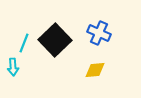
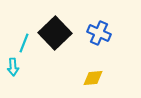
black square: moved 7 px up
yellow diamond: moved 2 px left, 8 px down
